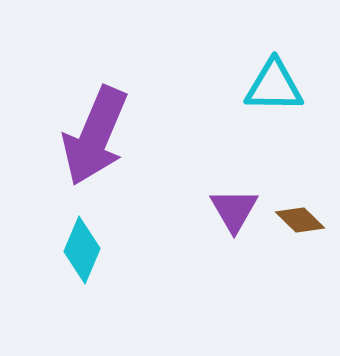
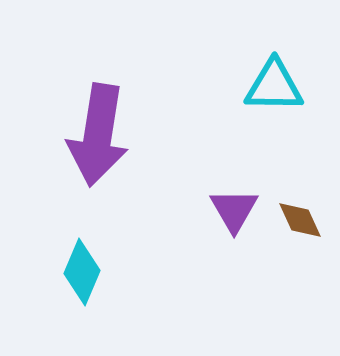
purple arrow: moved 3 px right, 1 px up; rotated 14 degrees counterclockwise
brown diamond: rotated 21 degrees clockwise
cyan diamond: moved 22 px down
